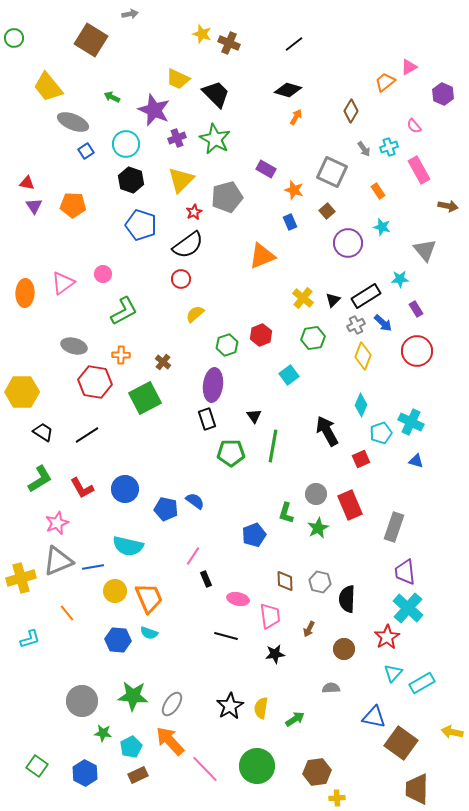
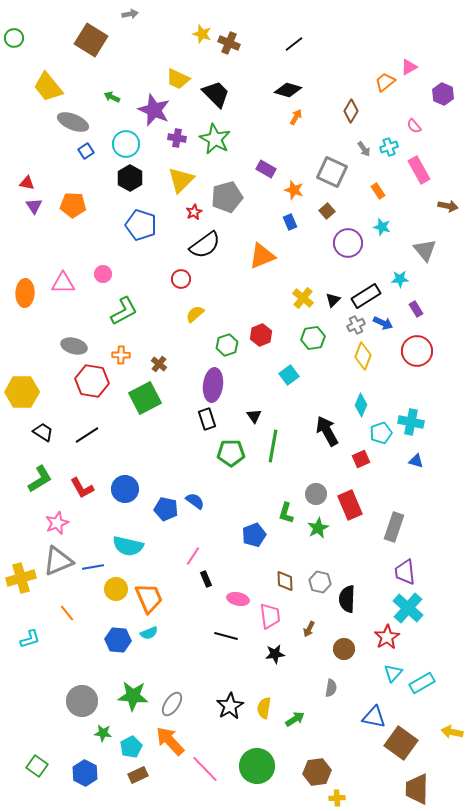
purple cross at (177, 138): rotated 30 degrees clockwise
black hexagon at (131, 180): moved 1 px left, 2 px up; rotated 10 degrees clockwise
black semicircle at (188, 245): moved 17 px right
pink triangle at (63, 283): rotated 35 degrees clockwise
blue arrow at (383, 323): rotated 18 degrees counterclockwise
brown cross at (163, 362): moved 4 px left, 2 px down
red hexagon at (95, 382): moved 3 px left, 1 px up
cyan cross at (411, 422): rotated 15 degrees counterclockwise
yellow circle at (115, 591): moved 1 px right, 2 px up
cyan semicircle at (149, 633): rotated 42 degrees counterclockwise
gray semicircle at (331, 688): rotated 102 degrees clockwise
yellow semicircle at (261, 708): moved 3 px right
